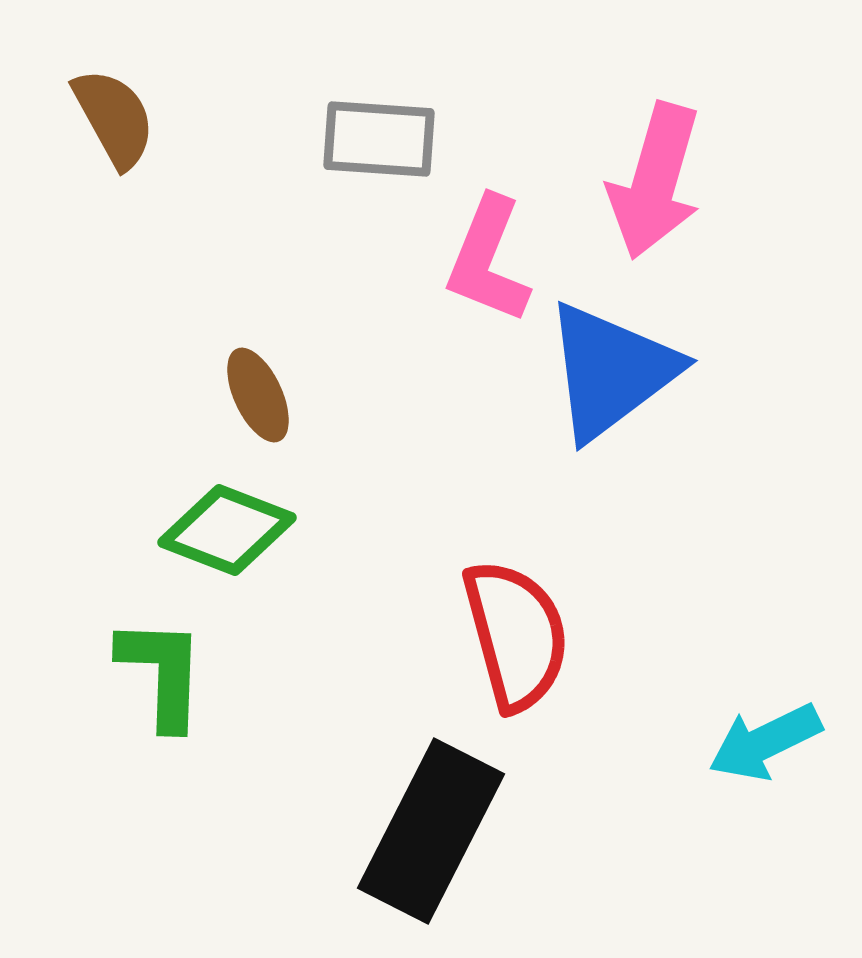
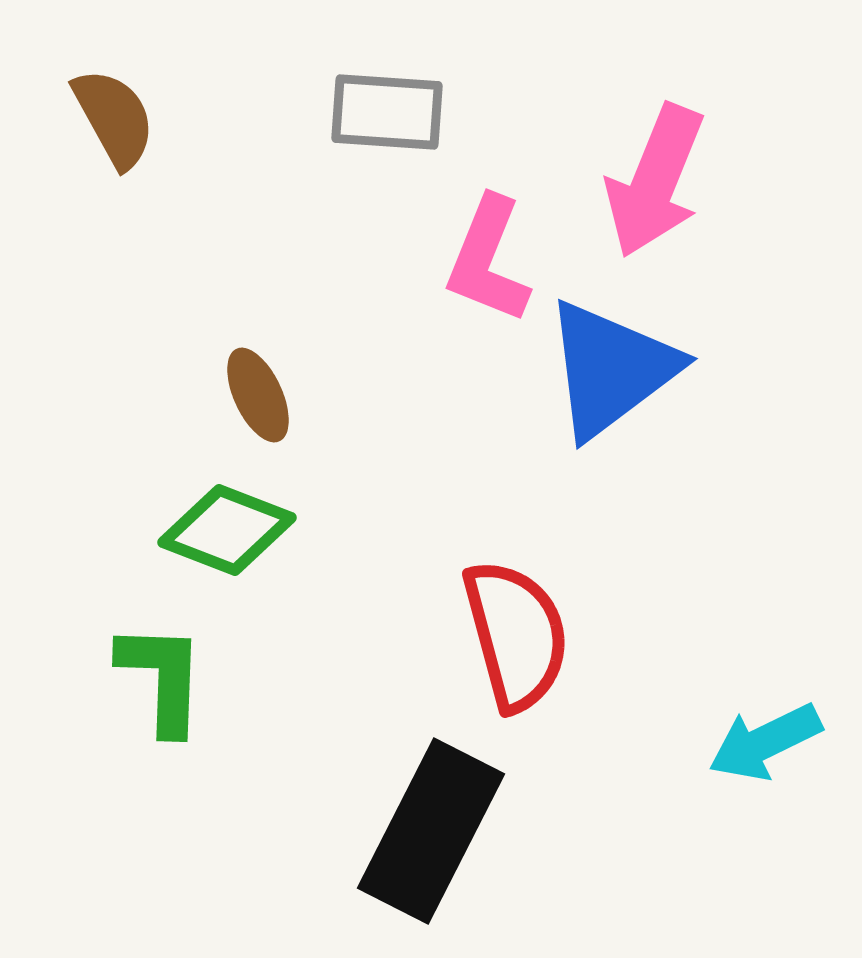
gray rectangle: moved 8 px right, 27 px up
pink arrow: rotated 6 degrees clockwise
blue triangle: moved 2 px up
green L-shape: moved 5 px down
